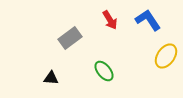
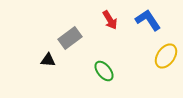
black triangle: moved 3 px left, 18 px up
